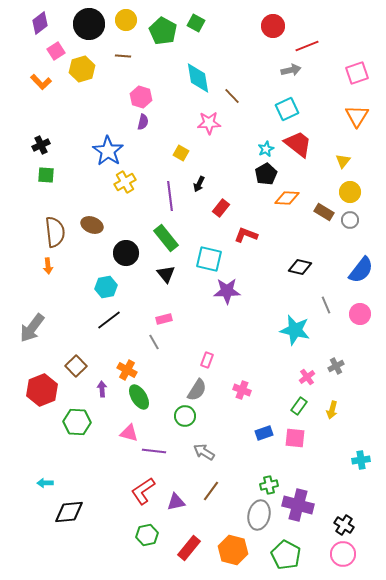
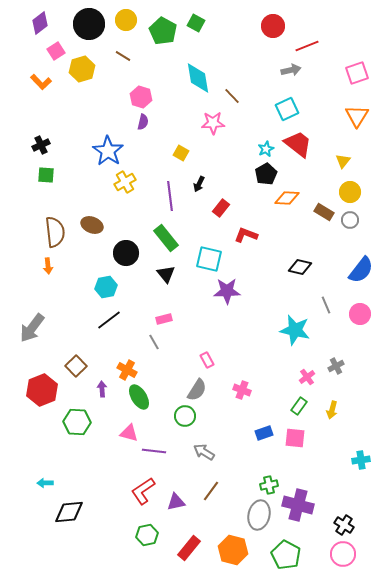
brown line at (123, 56): rotated 28 degrees clockwise
pink star at (209, 123): moved 4 px right
pink rectangle at (207, 360): rotated 49 degrees counterclockwise
